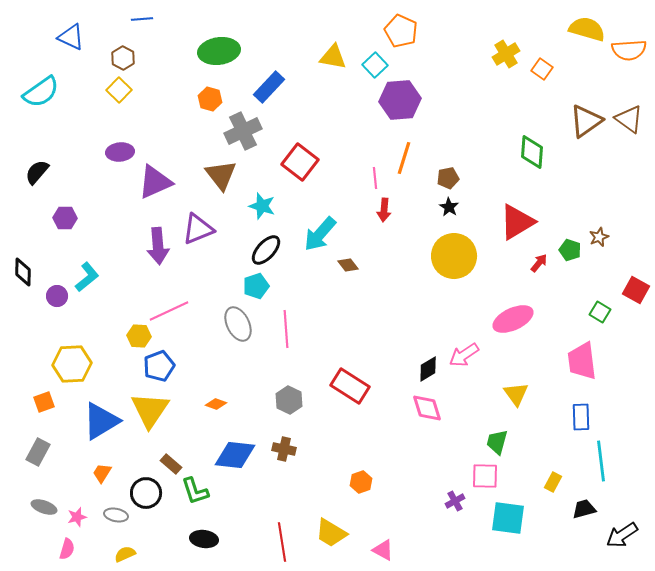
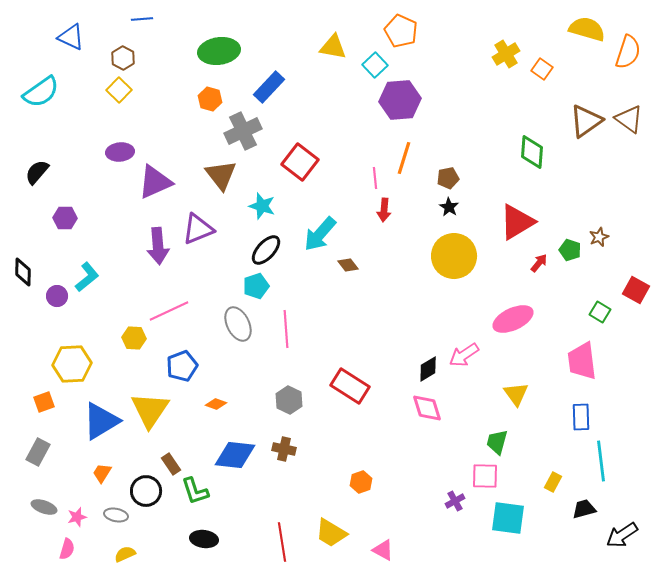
orange semicircle at (629, 50): moved 1 px left, 2 px down; rotated 68 degrees counterclockwise
yellow triangle at (333, 57): moved 10 px up
yellow hexagon at (139, 336): moved 5 px left, 2 px down
blue pentagon at (159, 366): moved 23 px right
brown rectangle at (171, 464): rotated 15 degrees clockwise
black circle at (146, 493): moved 2 px up
